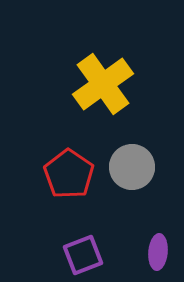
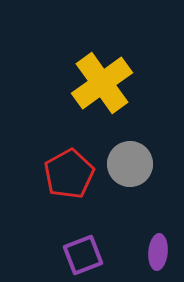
yellow cross: moved 1 px left, 1 px up
gray circle: moved 2 px left, 3 px up
red pentagon: rotated 9 degrees clockwise
